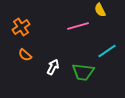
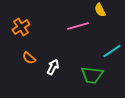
cyan line: moved 5 px right
orange semicircle: moved 4 px right, 3 px down
green trapezoid: moved 9 px right, 3 px down
